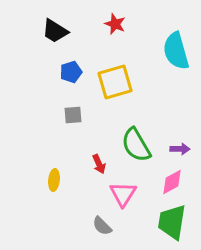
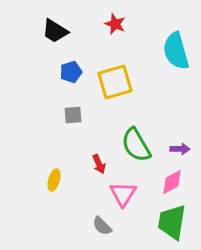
yellow ellipse: rotated 10 degrees clockwise
